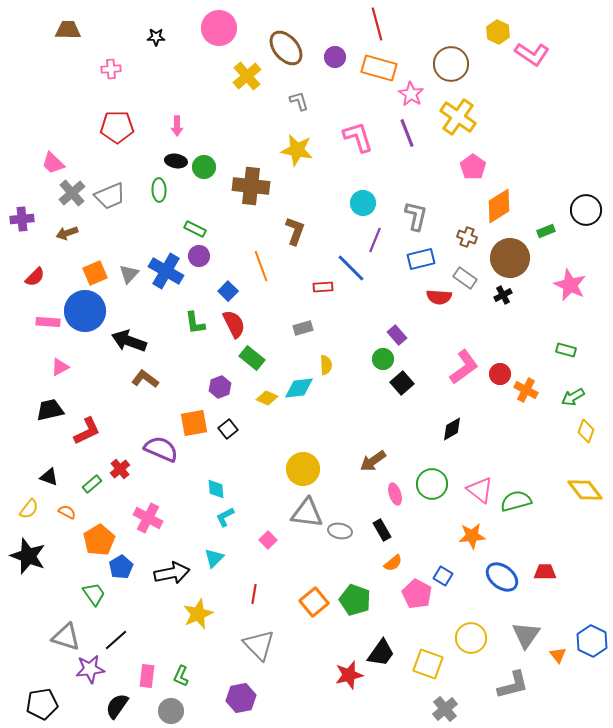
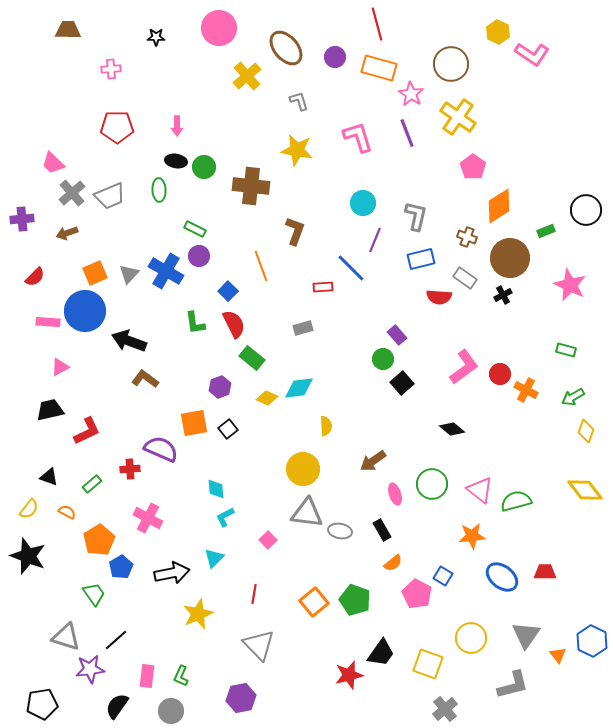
yellow semicircle at (326, 365): moved 61 px down
black diamond at (452, 429): rotated 70 degrees clockwise
red cross at (120, 469): moved 10 px right; rotated 36 degrees clockwise
